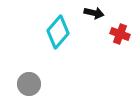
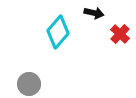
red cross: rotated 24 degrees clockwise
